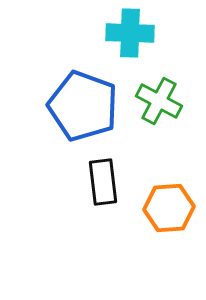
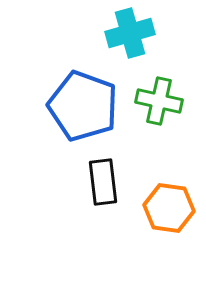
cyan cross: rotated 18 degrees counterclockwise
green cross: rotated 15 degrees counterclockwise
orange hexagon: rotated 12 degrees clockwise
